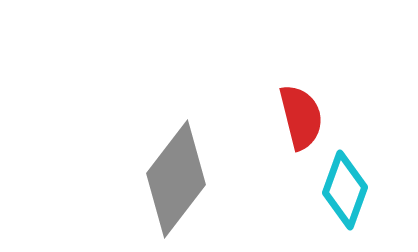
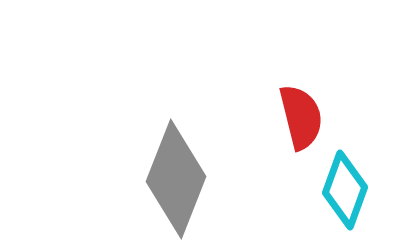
gray diamond: rotated 16 degrees counterclockwise
